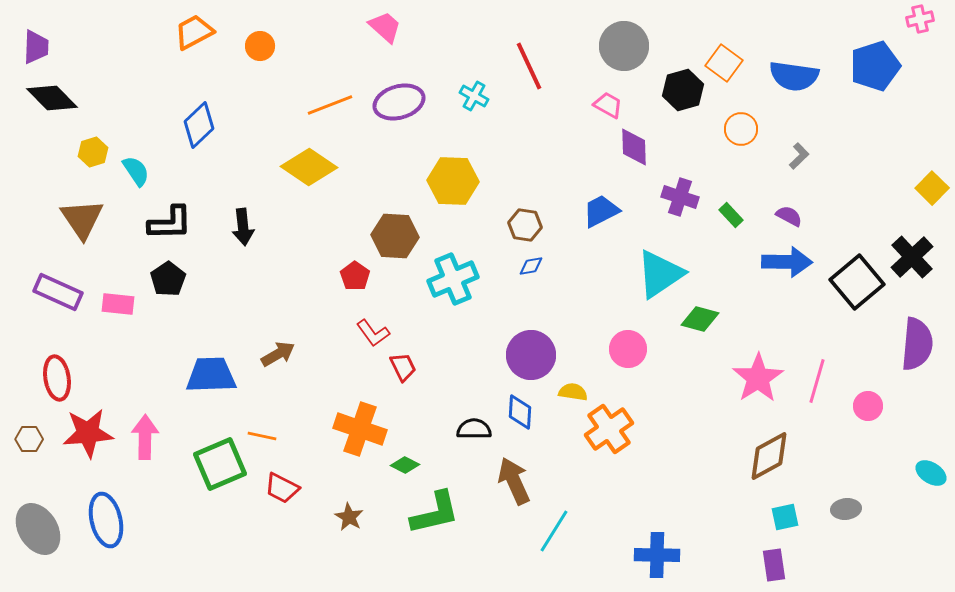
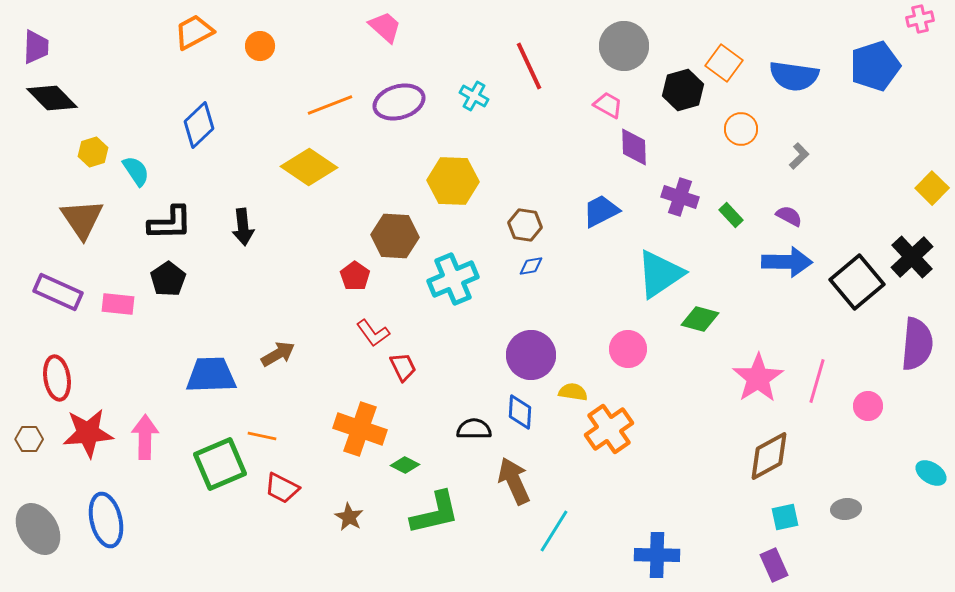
purple rectangle at (774, 565): rotated 16 degrees counterclockwise
